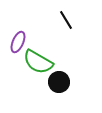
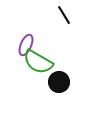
black line: moved 2 px left, 5 px up
purple ellipse: moved 8 px right, 3 px down
